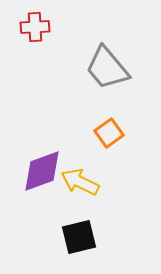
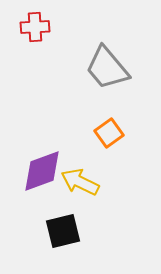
black square: moved 16 px left, 6 px up
